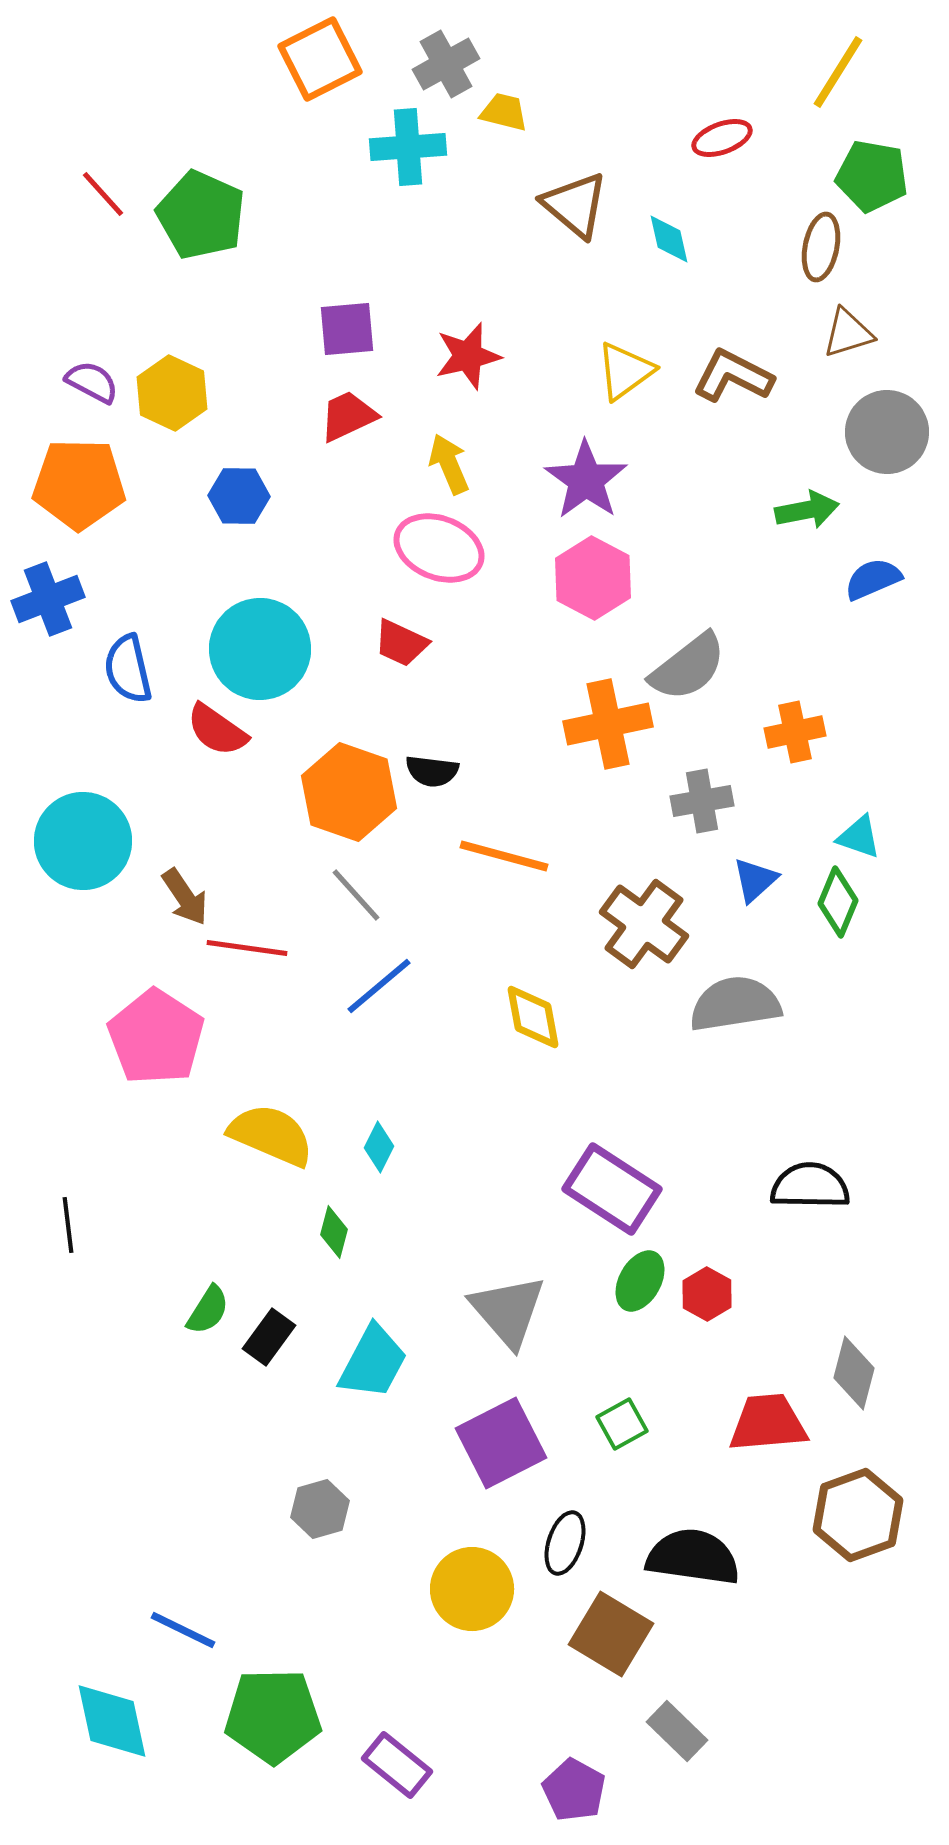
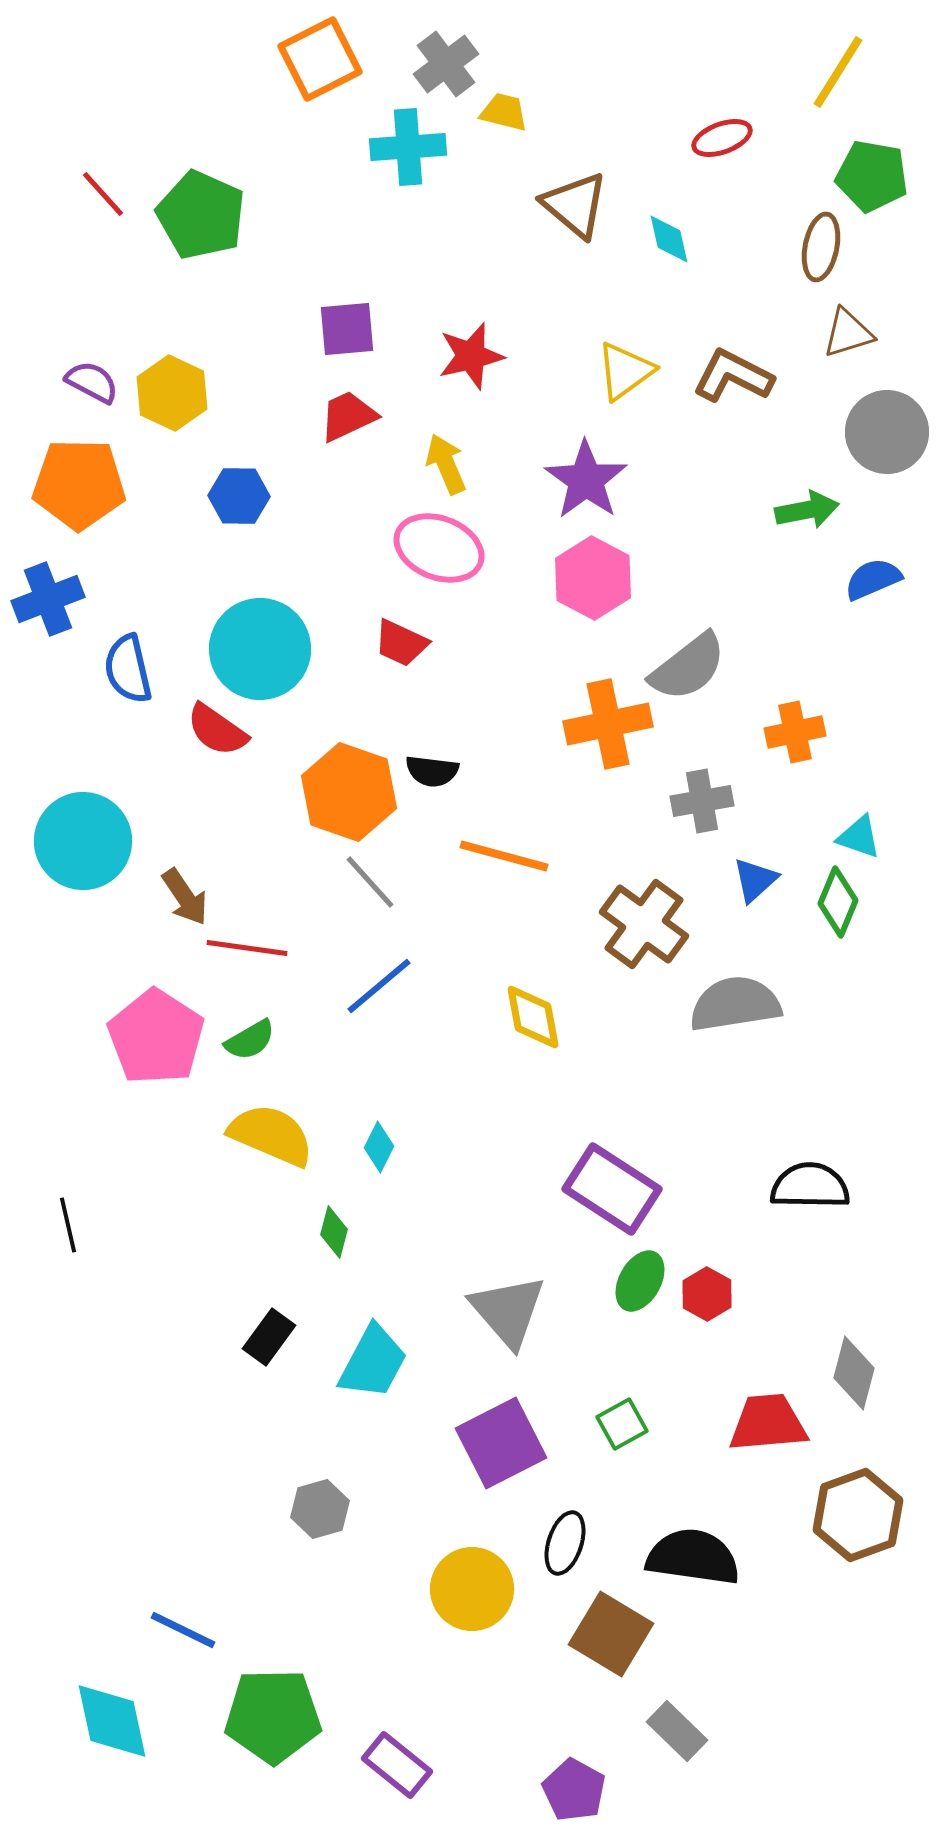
gray cross at (446, 64): rotated 8 degrees counterclockwise
red star at (468, 356): moved 3 px right
yellow arrow at (449, 464): moved 3 px left
gray line at (356, 895): moved 14 px right, 13 px up
black line at (68, 1225): rotated 6 degrees counterclockwise
green semicircle at (208, 1310): moved 42 px right, 270 px up; rotated 28 degrees clockwise
